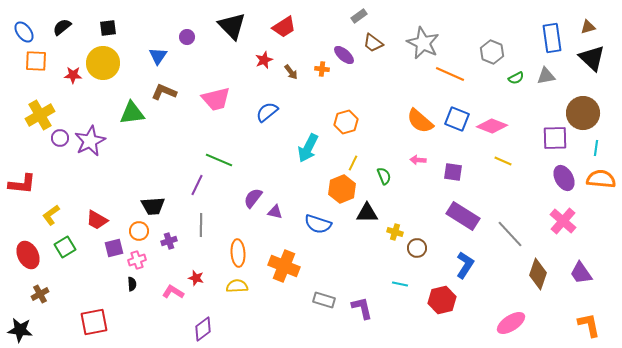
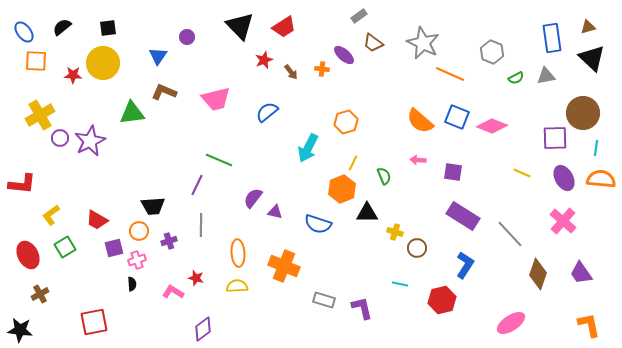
black triangle at (232, 26): moved 8 px right
blue square at (457, 119): moved 2 px up
yellow line at (503, 161): moved 19 px right, 12 px down
